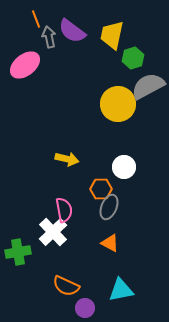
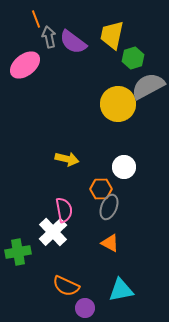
purple semicircle: moved 1 px right, 11 px down
